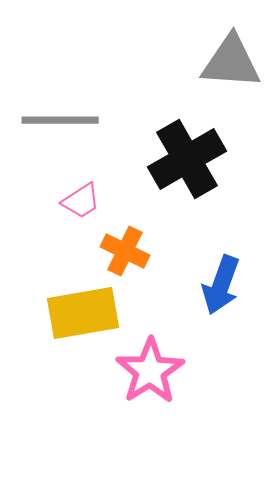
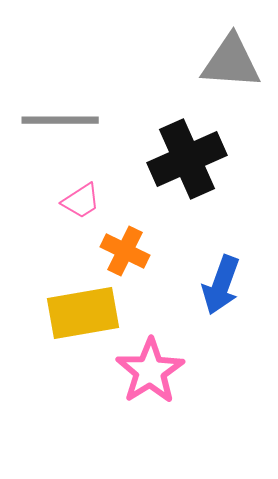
black cross: rotated 6 degrees clockwise
